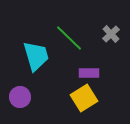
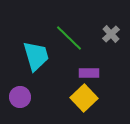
yellow square: rotated 12 degrees counterclockwise
